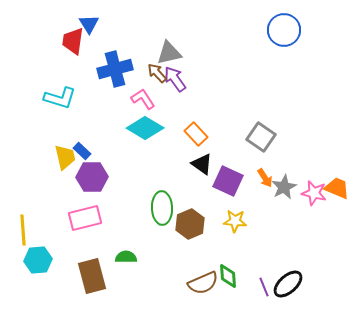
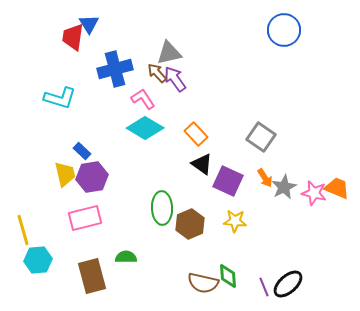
red trapezoid: moved 4 px up
yellow trapezoid: moved 17 px down
purple hexagon: rotated 8 degrees counterclockwise
yellow line: rotated 12 degrees counterclockwise
brown semicircle: rotated 36 degrees clockwise
